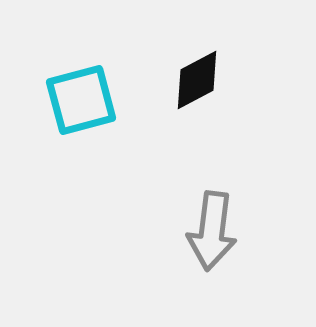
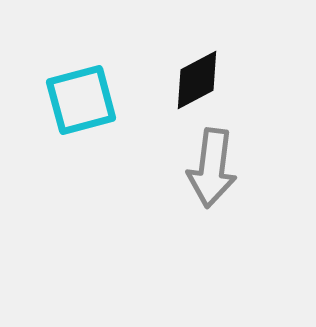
gray arrow: moved 63 px up
